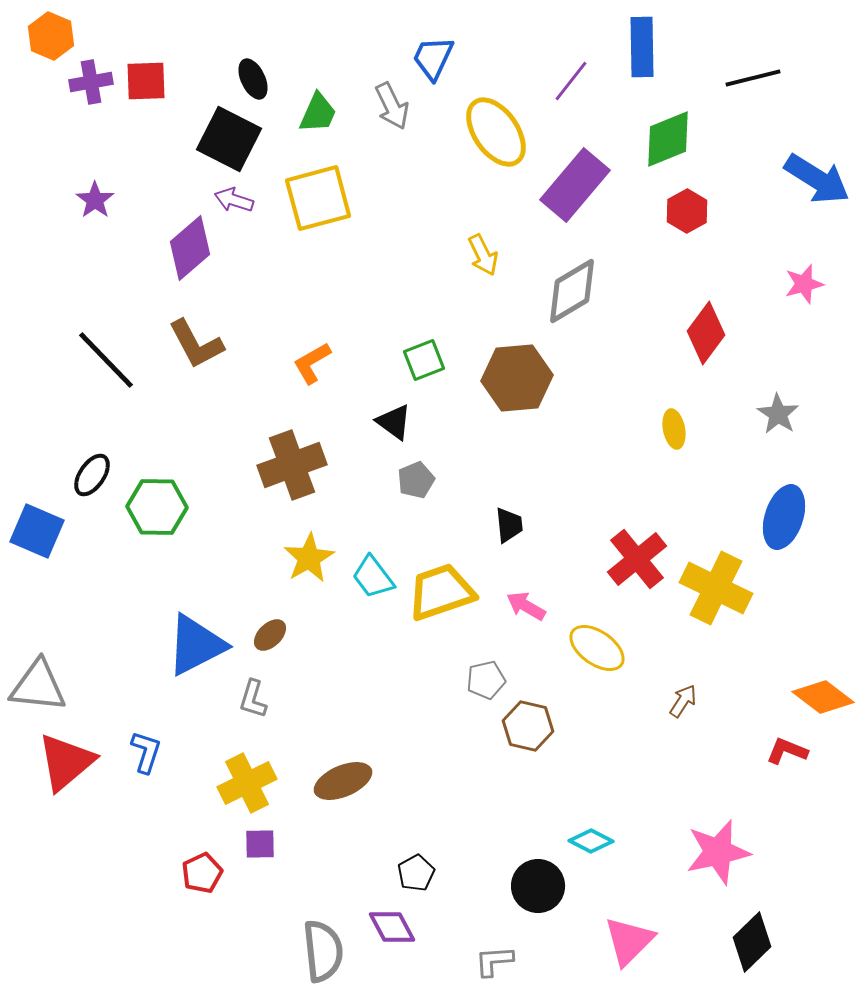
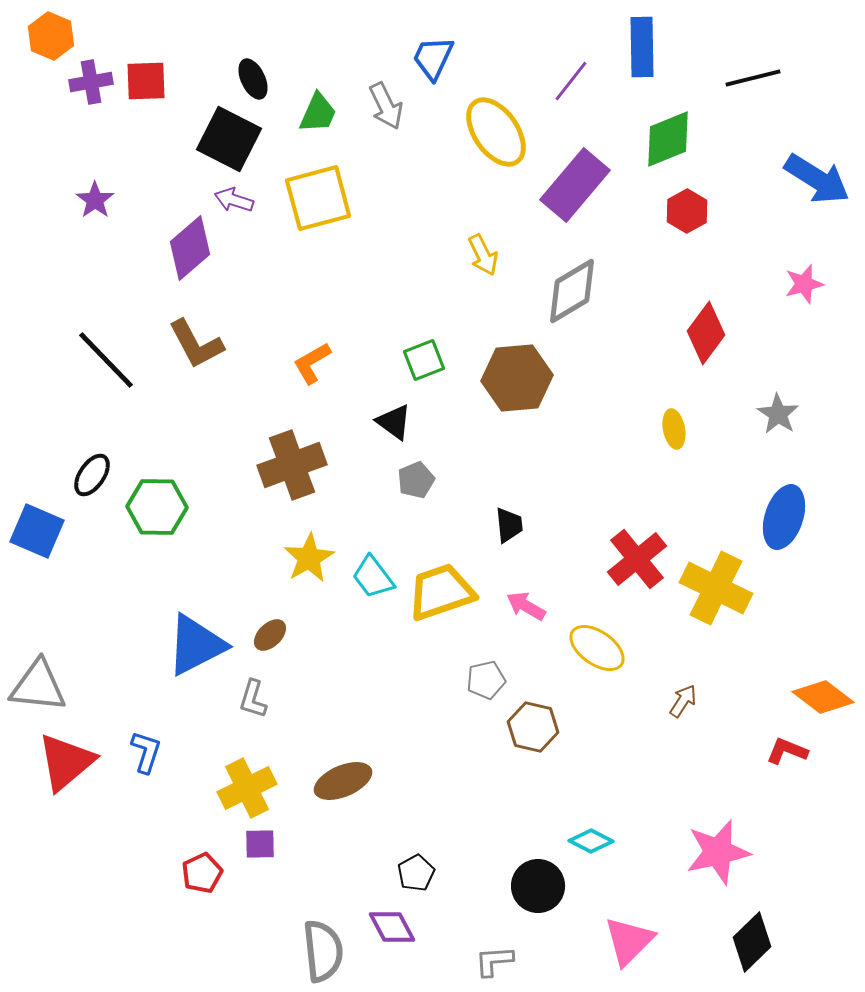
gray arrow at (392, 106): moved 6 px left
brown hexagon at (528, 726): moved 5 px right, 1 px down
yellow cross at (247, 783): moved 5 px down
